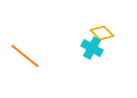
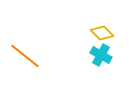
cyan cross: moved 9 px right, 7 px down
